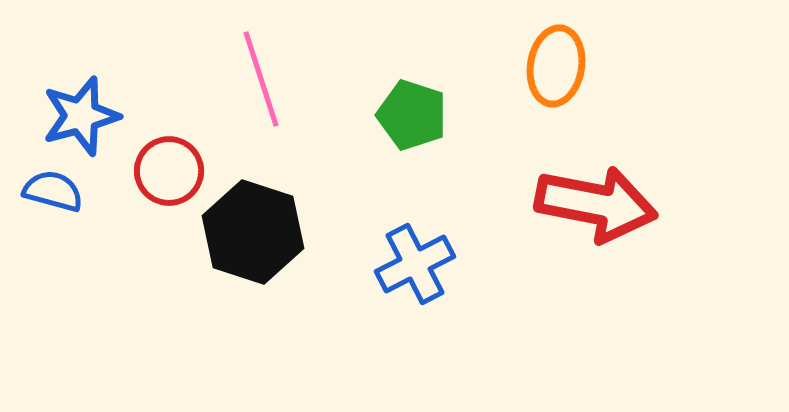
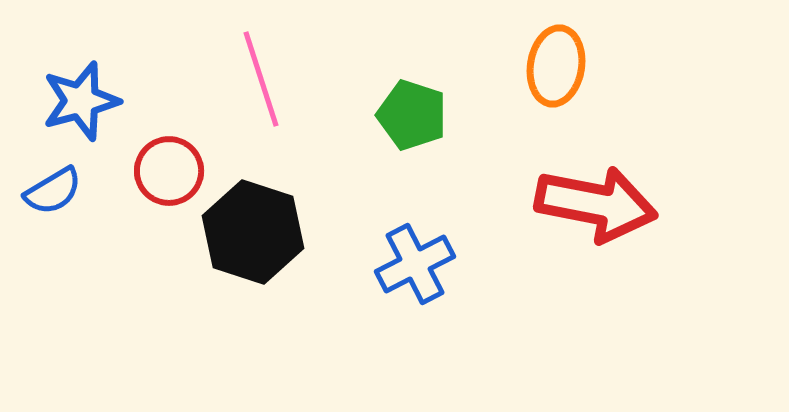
blue star: moved 15 px up
blue semicircle: rotated 134 degrees clockwise
